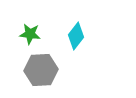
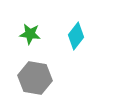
gray hexagon: moved 6 px left, 8 px down; rotated 12 degrees clockwise
